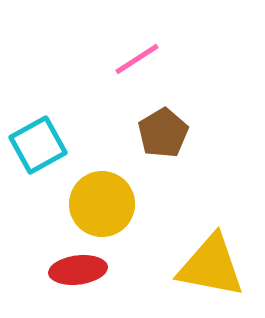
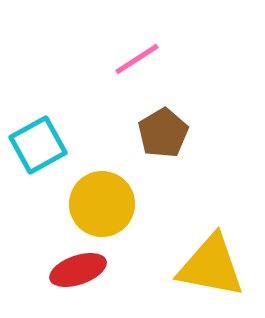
red ellipse: rotated 12 degrees counterclockwise
